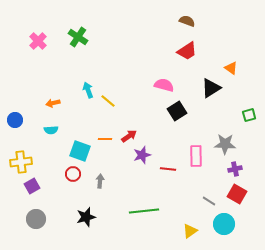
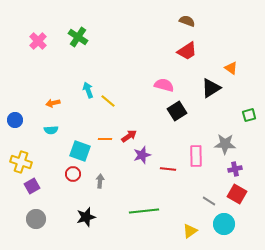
yellow cross: rotated 25 degrees clockwise
